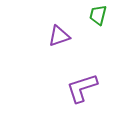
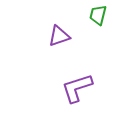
purple L-shape: moved 5 px left
